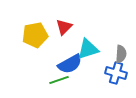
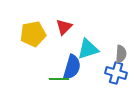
yellow pentagon: moved 2 px left, 1 px up
blue semicircle: moved 2 px right, 3 px down; rotated 45 degrees counterclockwise
green line: moved 1 px up; rotated 18 degrees clockwise
